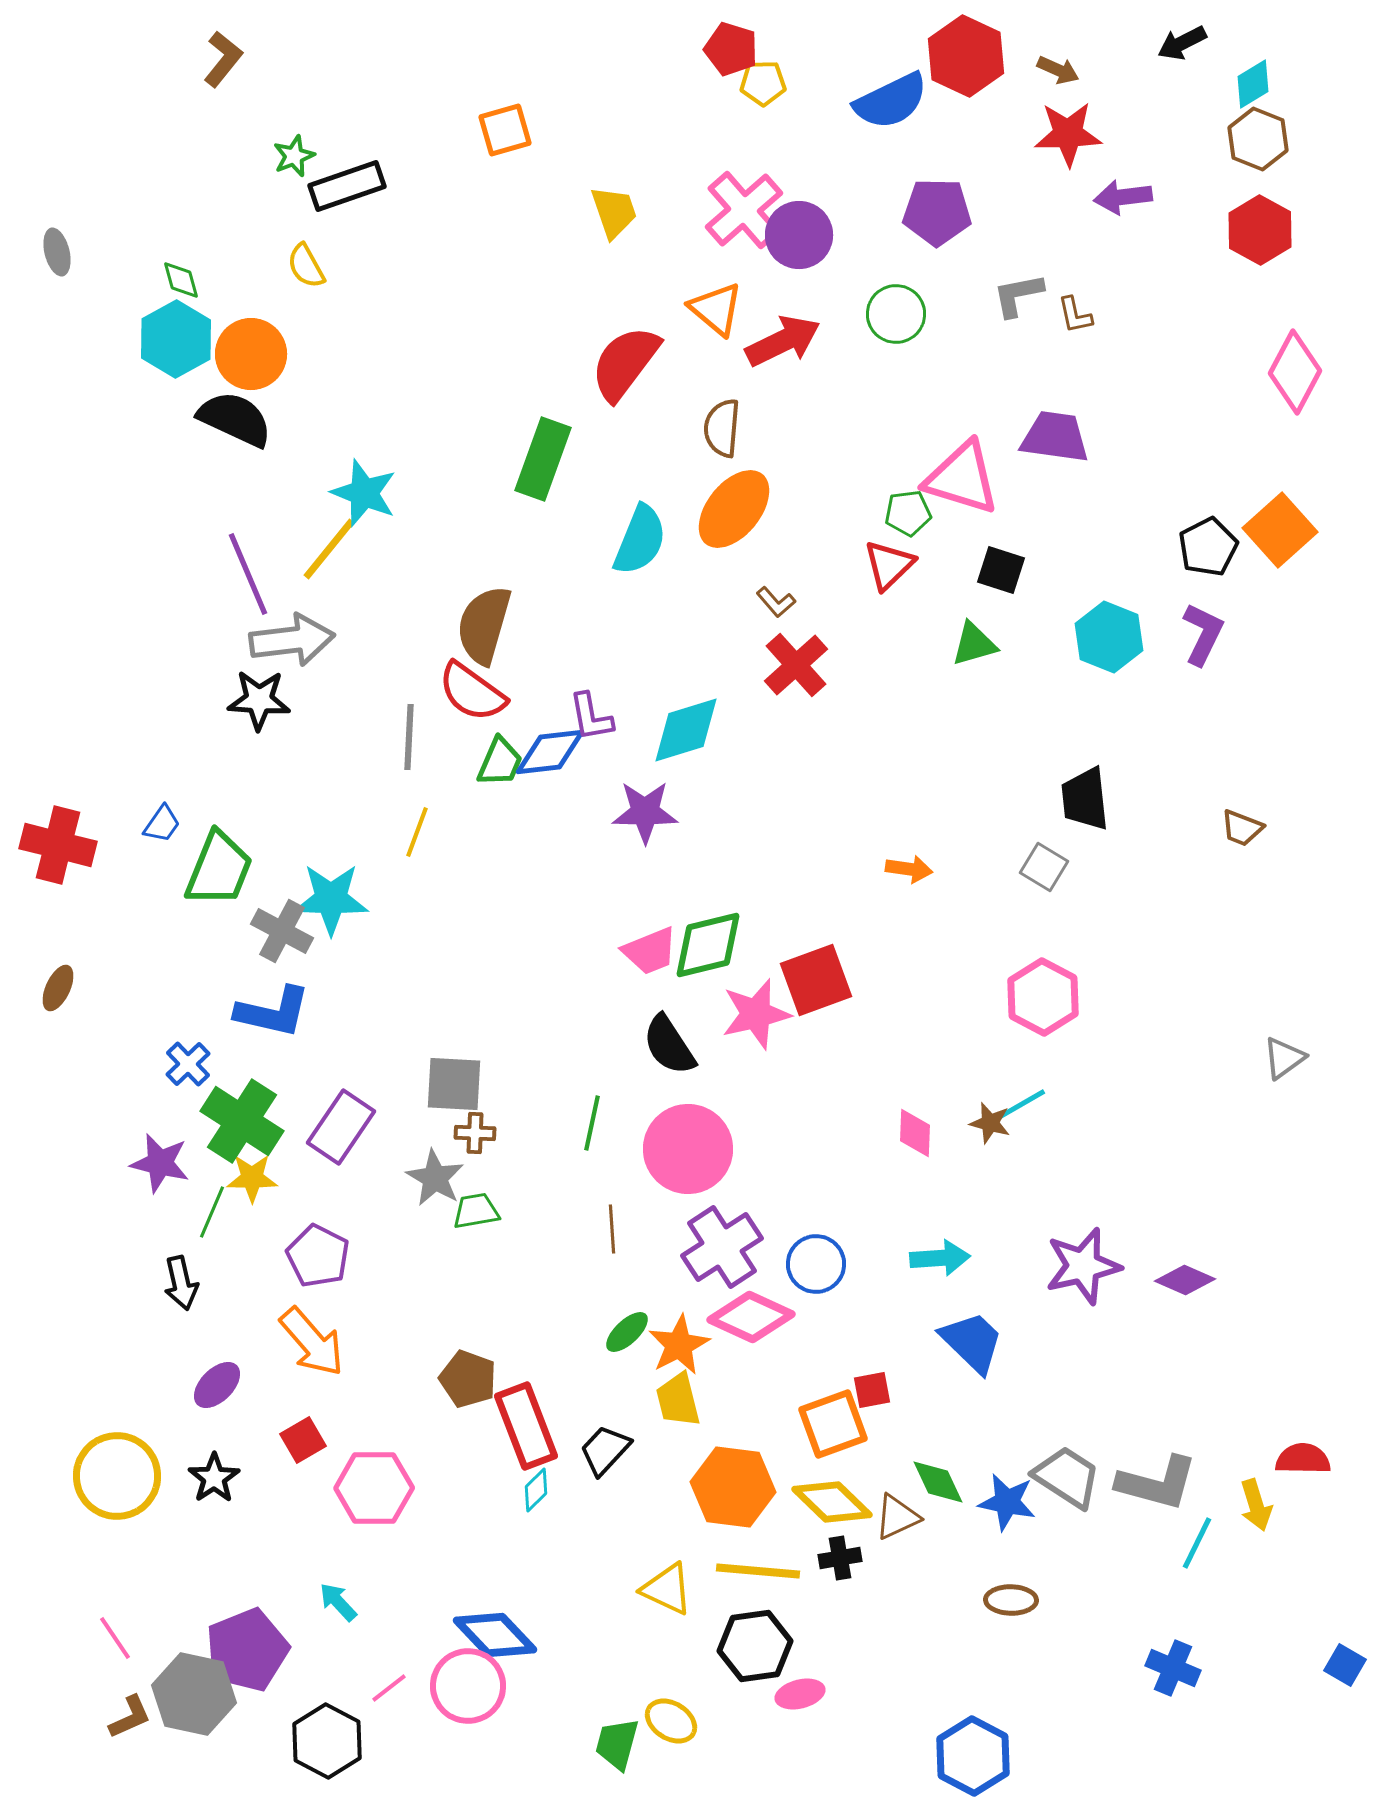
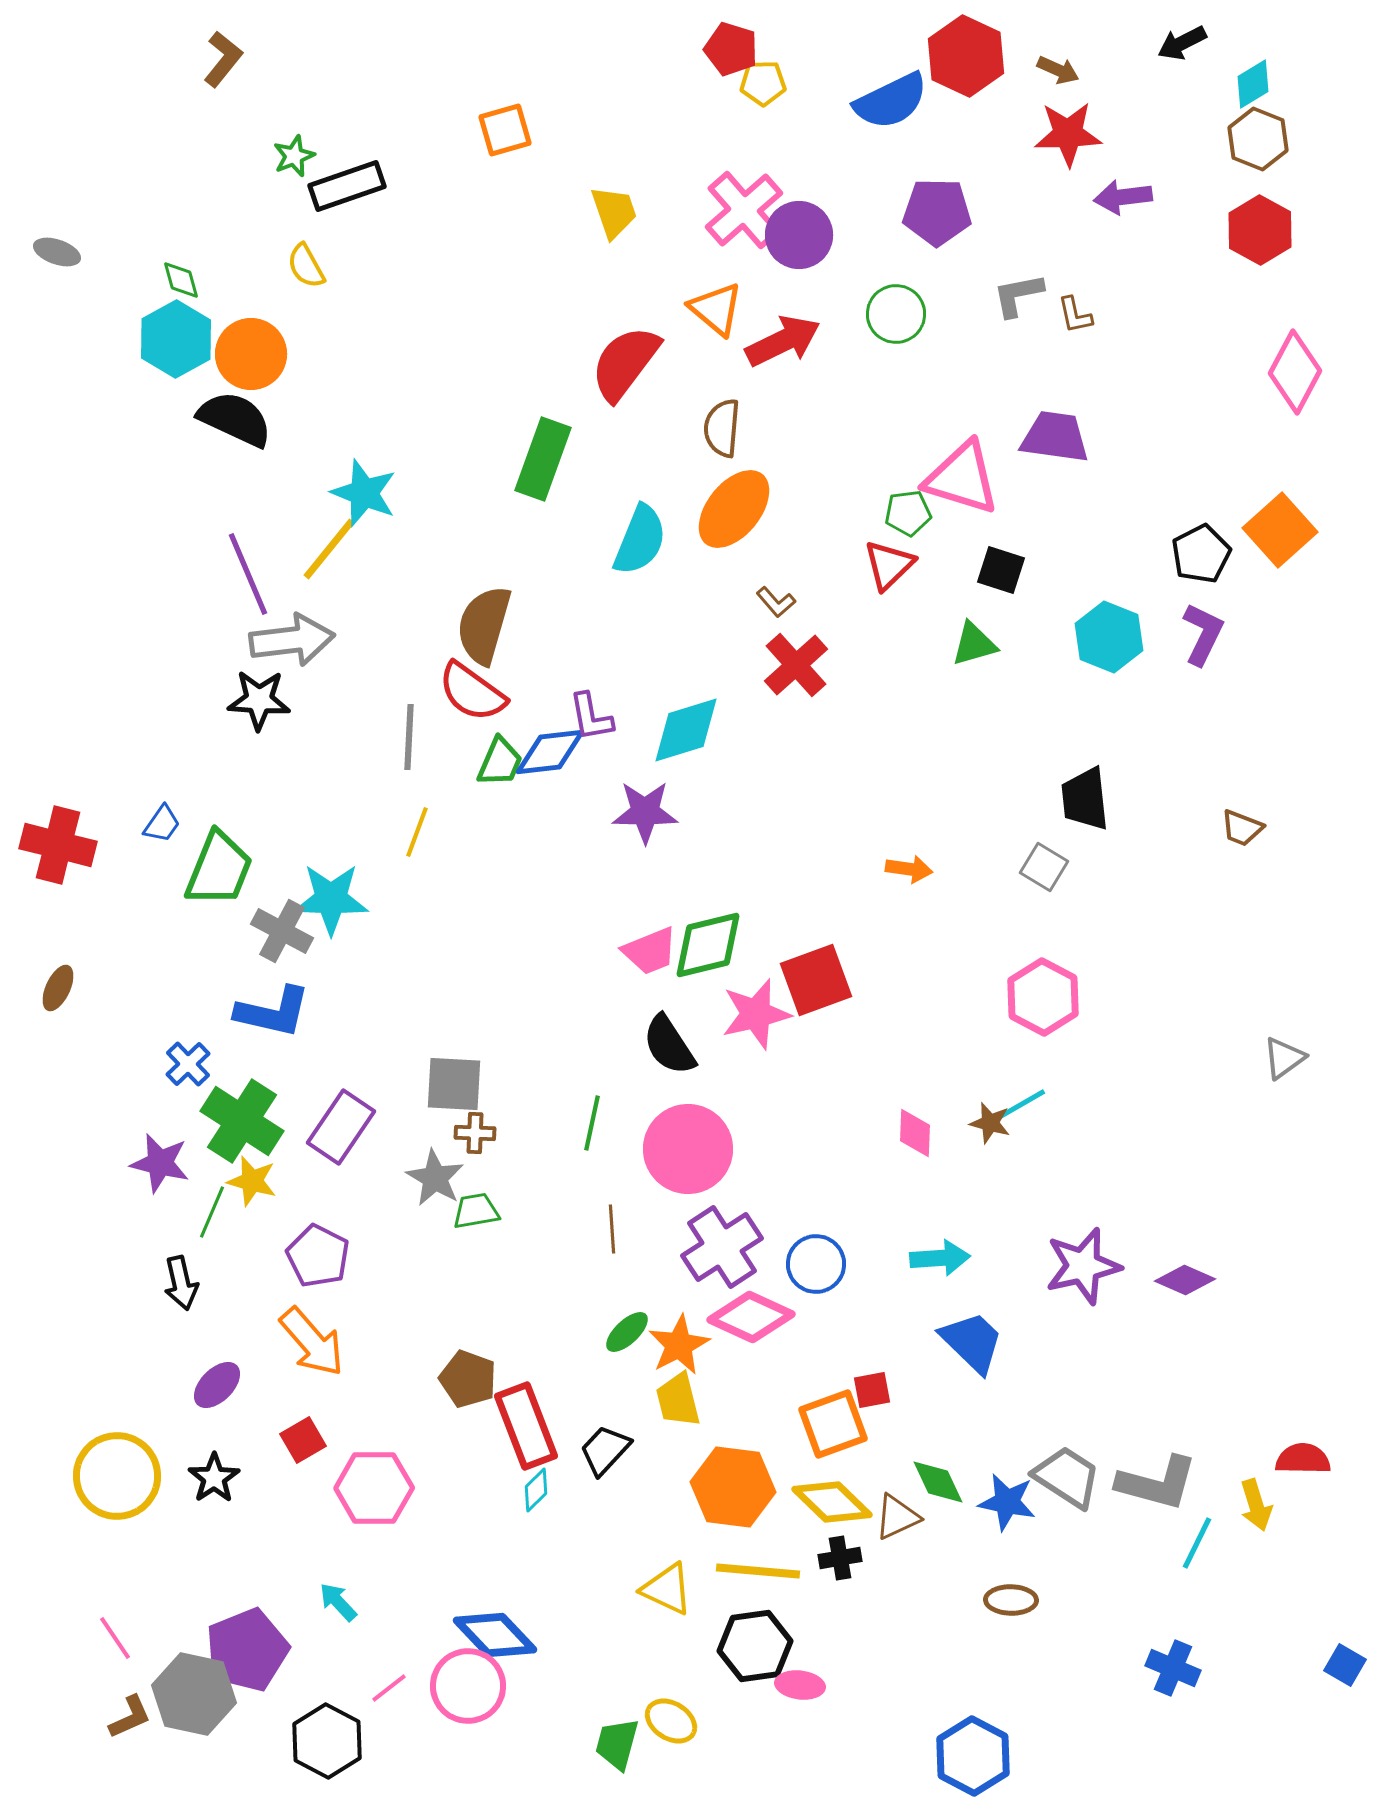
gray ellipse at (57, 252): rotated 57 degrees counterclockwise
black pentagon at (1208, 547): moved 7 px left, 7 px down
yellow star at (252, 1178): moved 3 px down; rotated 15 degrees clockwise
pink ellipse at (800, 1694): moved 9 px up; rotated 21 degrees clockwise
